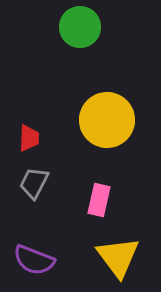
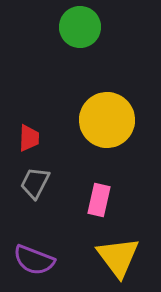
gray trapezoid: moved 1 px right
